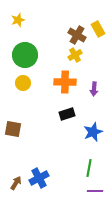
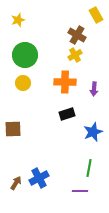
yellow rectangle: moved 2 px left, 14 px up
brown square: rotated 12 degrees counterclockwise
purple line: moved 15 px left
